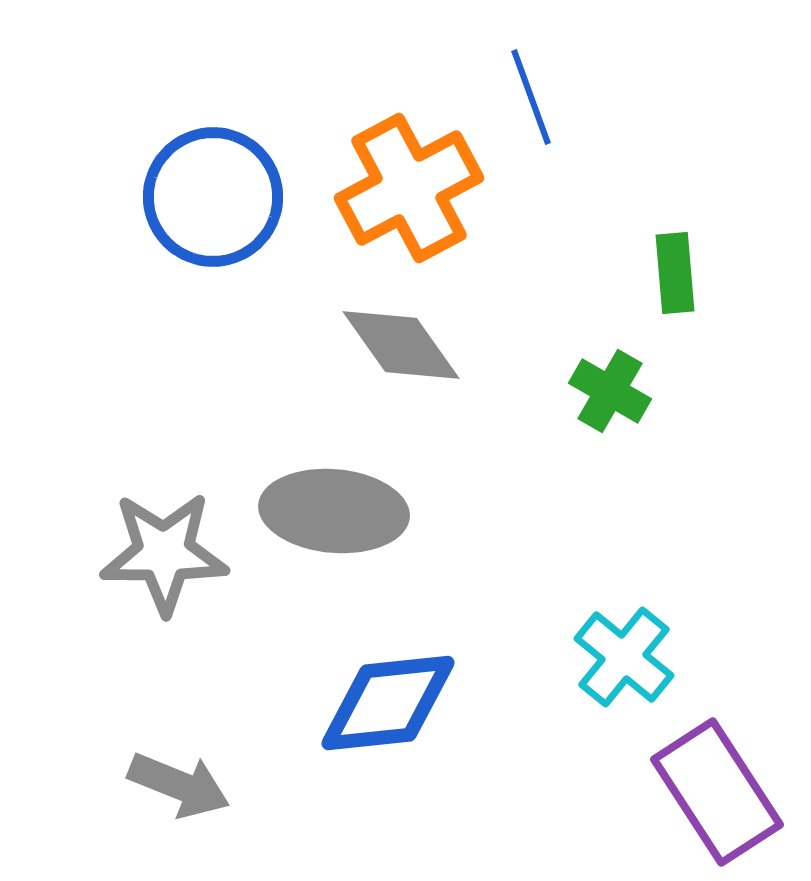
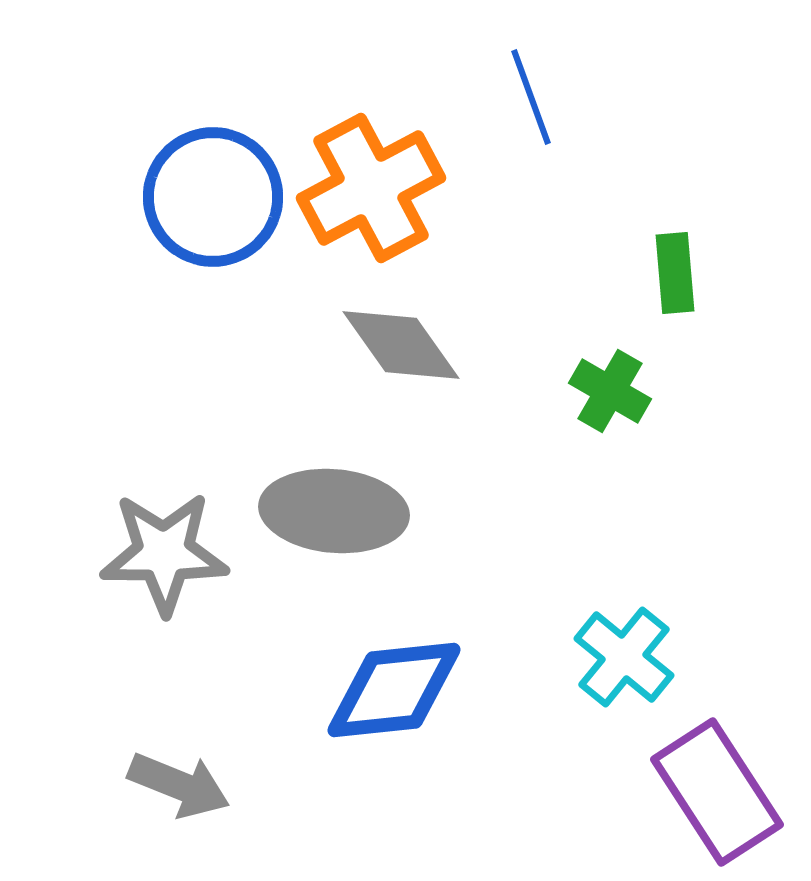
orange cross: moved 38 px left
blue diamond: moved 6 px right, 13 px up
